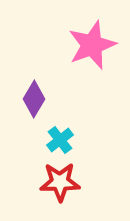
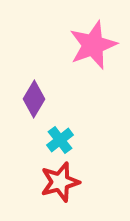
pink star: moved 1 px right
red star: rotated 15 degrees counterclockwise
